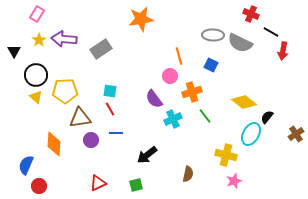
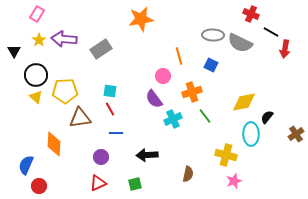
red arrow: moved 2 px right, 2 px up
pink circle: moved 7 px left
yellow diamond: rotated 50 degrees counterclockwise
cyan ellipse: rotated 30 degrees counterclockwise
purple circle: moved 10 px right, 17 px down
black arrow: rotated 35 degrees clockwise
green square: moved 1 px left, 1 px up
